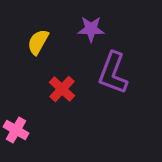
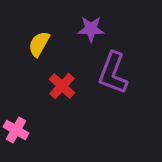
yellow semicircle: moved 1 px right, 2 px down
red cross: moved 3 px up
